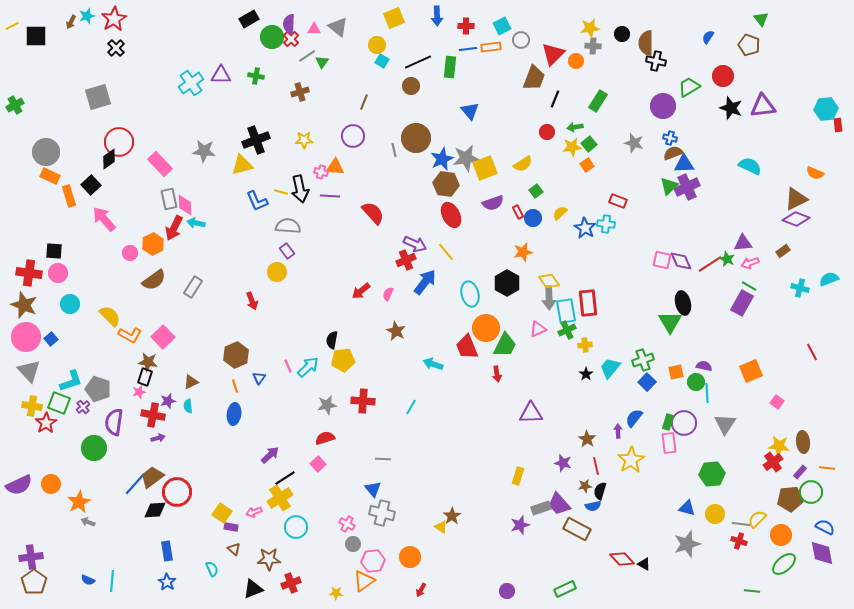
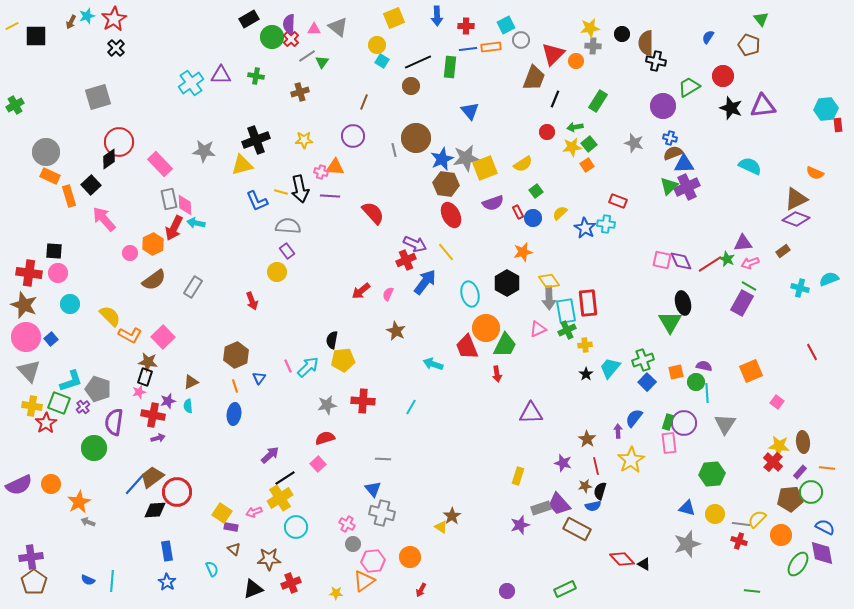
cyan square at (502, 26): moved 4 px right, 1 px up
red cross at (773, 462): rotated 12 degrees counterclockwise
green ellipse at (784, 564): moved 14 px right; rotated 15 degrees counterclockwise
